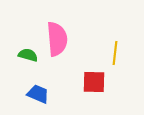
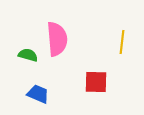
yellow line: moved 7 px right, 11 px up
red square: moved 2 px right
